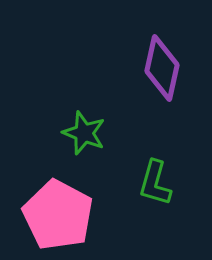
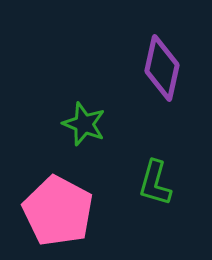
green star: moved 9 px up
pink pentagon: moved 4 px up
